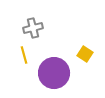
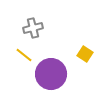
yellow line: rotated 36 degrees counterclockwise
purple circle: moved 3 px left, 1 px down
